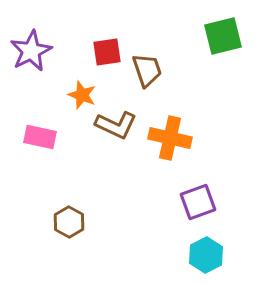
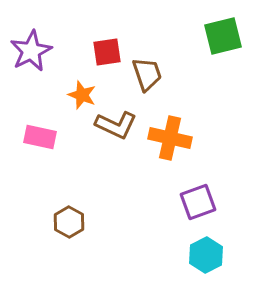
brown trapezoid: moved 4 px down
